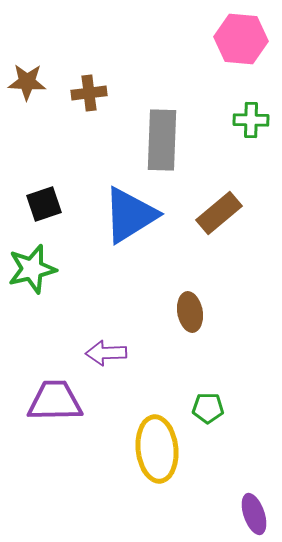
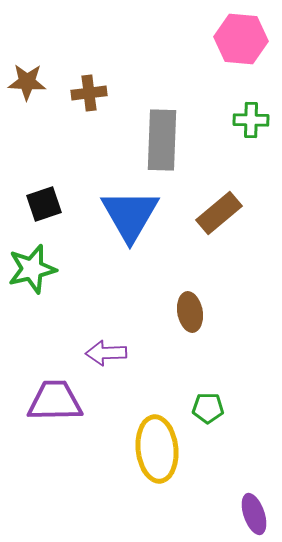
blue triangle: rotated 28 degrees counterclockwise
